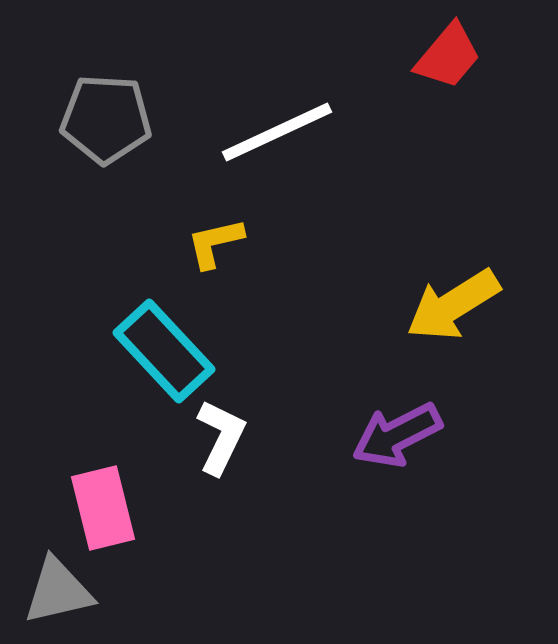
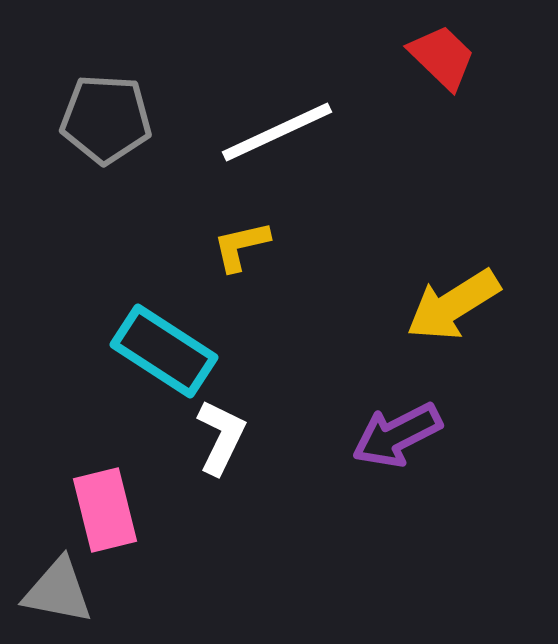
red trapezoid: moved 6 px left, 1 px down; rotated 86 degrees counterclockwise
yellow L-shape: moved 26 px right, 3 px down
cyan rectangle: rotated 14 degrees counterclockwise
pink rectangle: moved 2 px right, 2 px down
gray triangle: rotated 24 degrees clockwise
